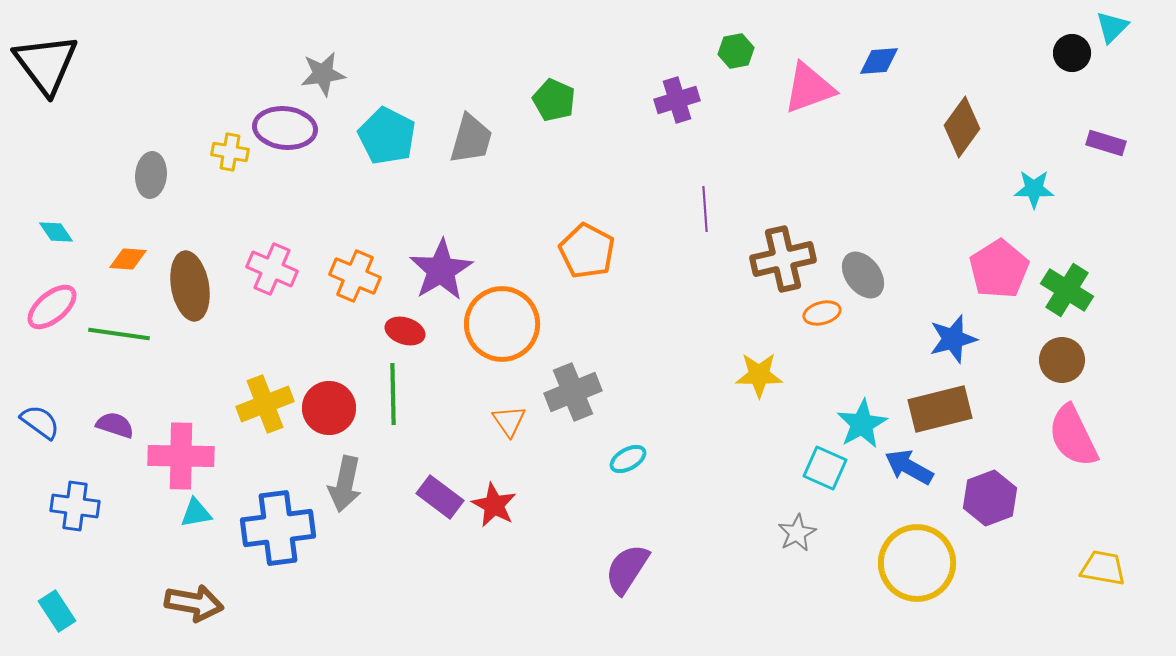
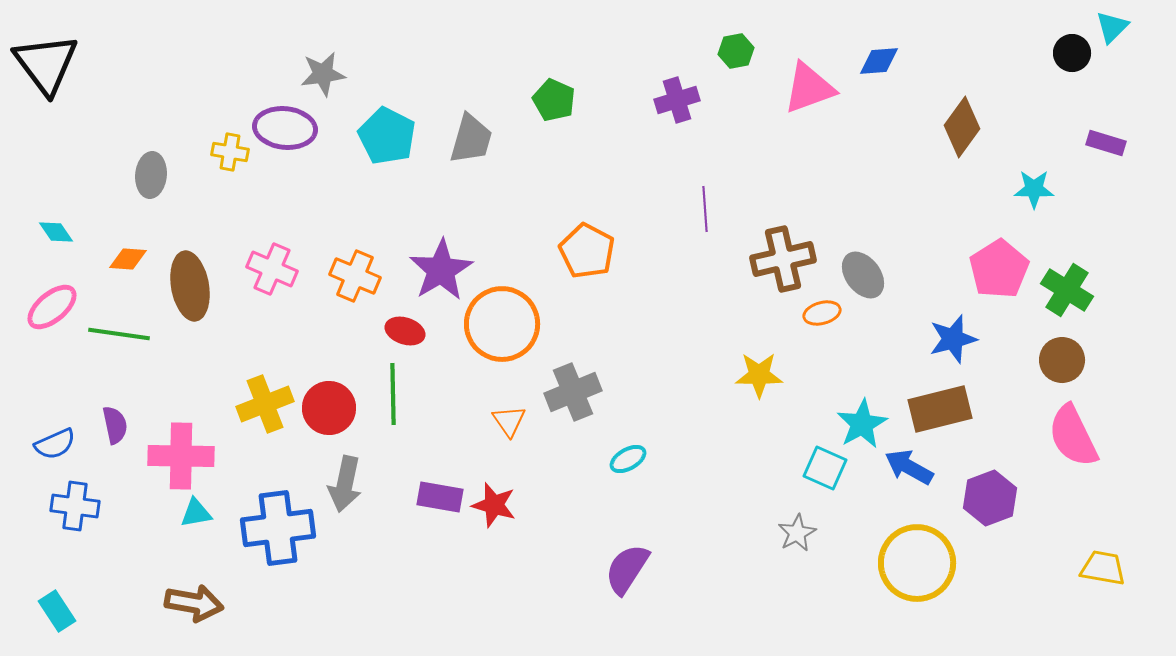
blue semicircle at (40, 422): moved 15 px right, 22 px down; rotated 120 degrees clockwise
purple semicircle at (115, 425): rotated 60 degrees clockwise
purple rectangle at (440, 497): rotated 27 degrees counterclockwise
red star at (494, 505): rotated 12 degrees counterclockwise
